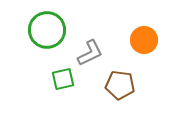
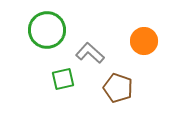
orange circle: moved 1 px down
gray L-shape: rotated 112 degrees counterclockwise
brown pentagon: moved 2 px left, 3 px down; rotated 12 degrees clockwise
